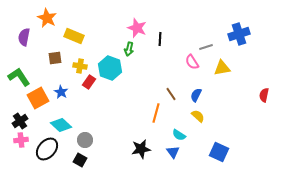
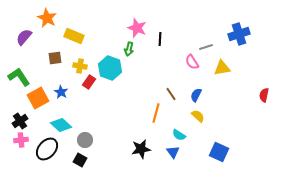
purple semicircle: rotated 30 degrees clockwise
